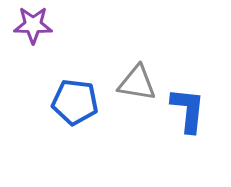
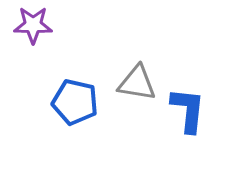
blue pentagon: rotated 6 degrees clockwise
